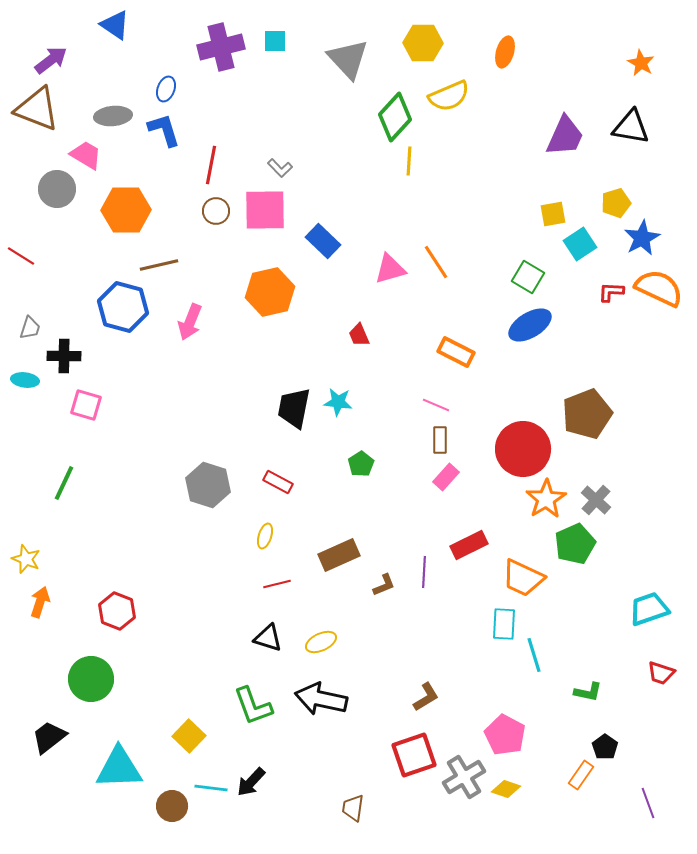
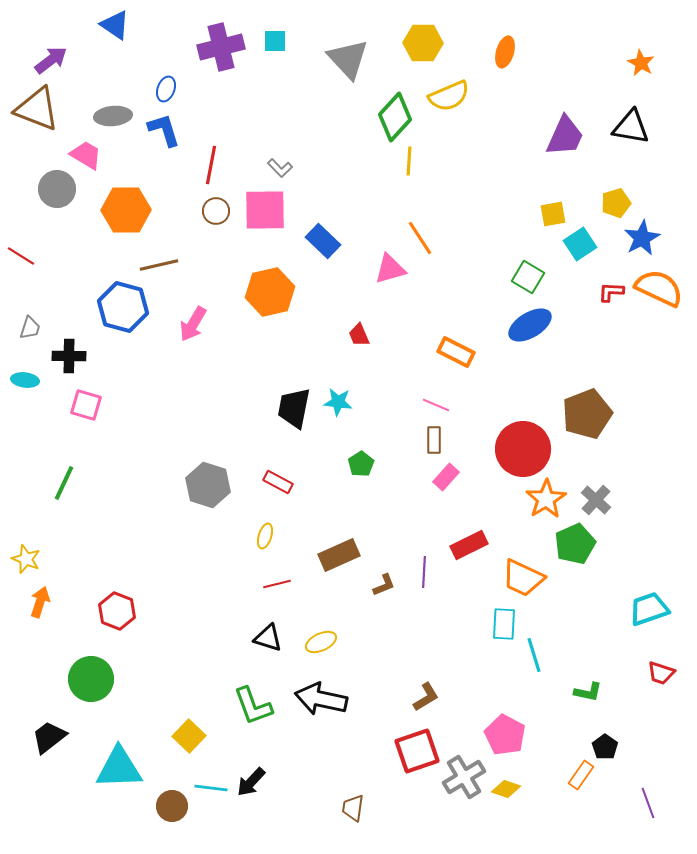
orange line at (436, 262): moved 16 px left, 24 px up
pink arrow at (190, 322): moved 3 px right, 2 px down; rotated 9 degrees clockwise
black cross at (64, 356): moved 5 px right
brown rectangle at (440, 440): moved 6 px left
red square at (414, 755): moved 3 px right, 4 px up
